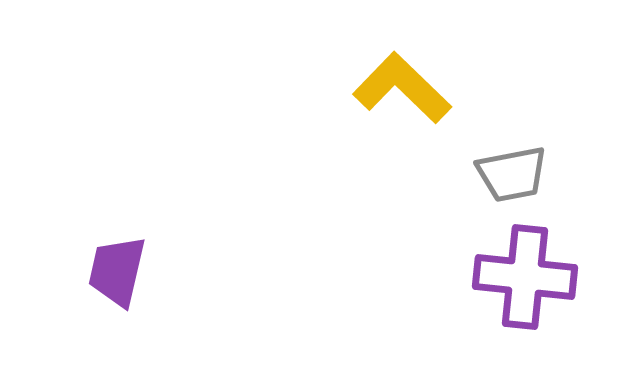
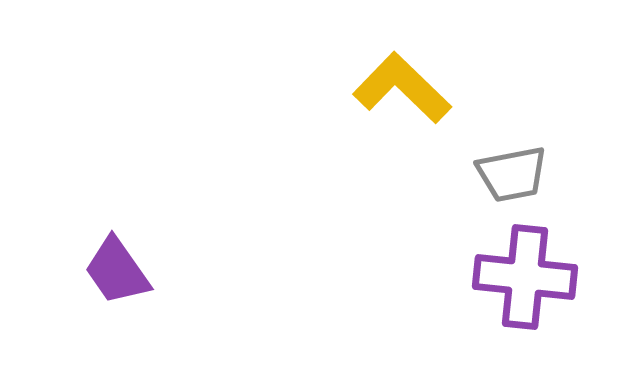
purple trapezoid: rotated 48 degrees counterclockwise
